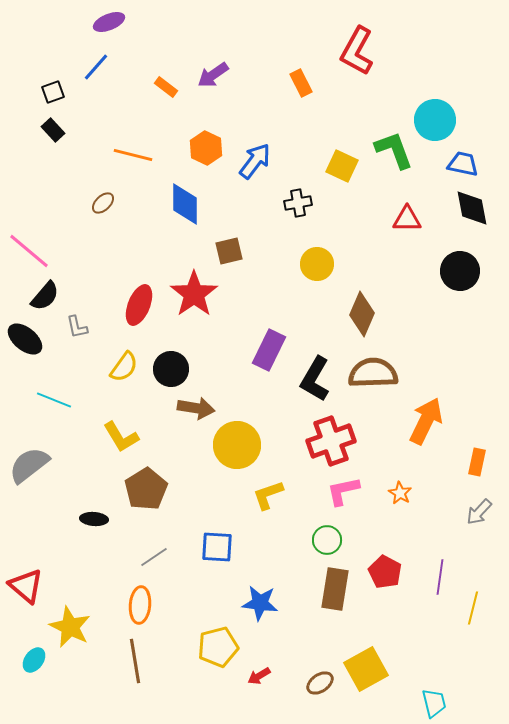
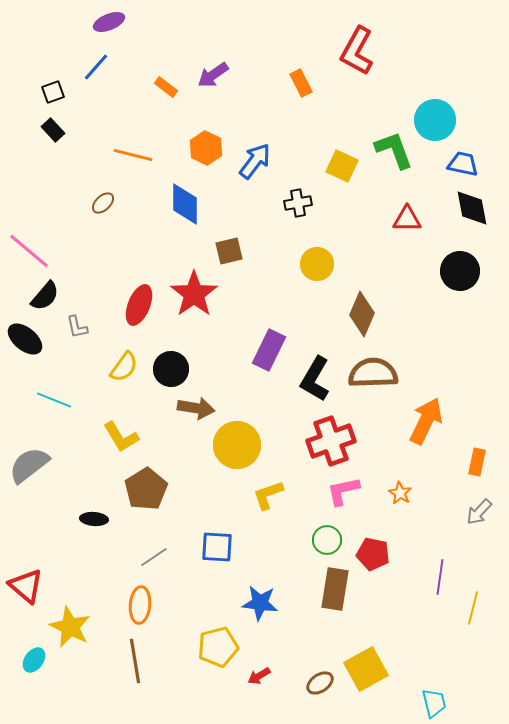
red pentagon at (385, 572): moved 12 px left, 18 px up; rotated 16 degrees counterclockwise
